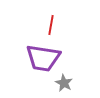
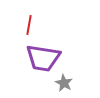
red line: moved 22 px left
